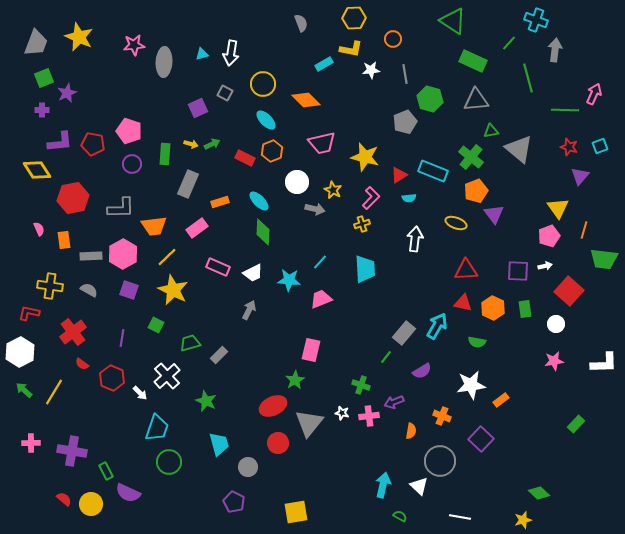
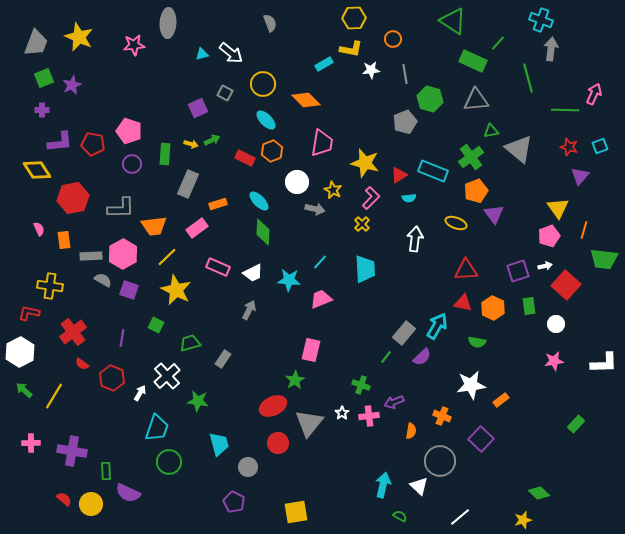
cyan cross at (536, 20): moved 5 px right
gray semicircle at (301, 23): moved 31 px left
green line at (509, 43): moved 11 px left
gray arrow at (555, 50): moved 4 px left, 1 px up
white arrow at (231, 53): rotated 60 degrees counterclockwise
gray ellipse at (164, 62): moved 4 px right, 39 px up
purple star at (67, 93): moved 5 px right, 8 px up
pink trapezoid at (322, 143): rotated 68 degrees counterclockwise
green arrow at (212, 144): moved 4 px up
yellow star at (365, 157): moved 6 px down
green cross at (471, 157): rotated 15 degrees clockwise
orange rectangle at (220, 202): moved 2 px left, 2 px down
yellow cross at (362, 224): rotated 28 degrees counterclockwise
purple square at (518, 271): rotated 20 degrees counterclockwise
gray semicircle at (89, 290): moved 14 px right, 10 px up
yellow star at (173, 290): moved 3 px right
red square at (569, 291): moved 3 px left, 6 px up
green rectangle at (525, 309): moved 4 px right, 3 px up
gray rectangle at (219, 355): moved 4 px right, 4 px down; rotated 12 degrees counterclockwise
purple semicircle at (422, 371): moved 14 px up; rotated 12 degrees counterclockwise
yellow line at (54, 392): moved 4 px down
white arrow at (140, 393): rotated 105 degrees counterclockwise
green star at (206, 401): moved 8 px left; rotated 15 degrees counterclockwise
white star at (342, 413): rotated 24 degrees clockwise
green rectangle at (106, 471): rotated 24 degrees clockwise
white line at (460, 517): rotated 50 degrees counterclockwise
